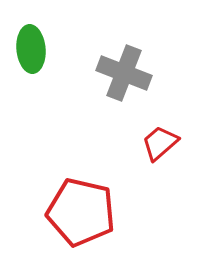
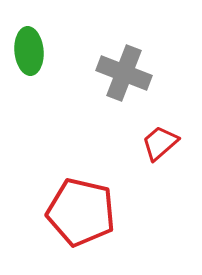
green ellipse: moved 2 px left, 2 px down
